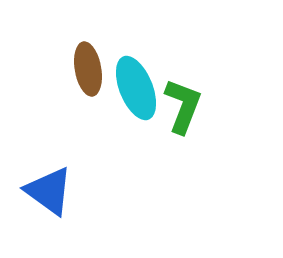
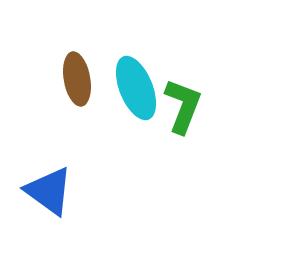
brown ellipse: moved 11 px left, 10 px down
